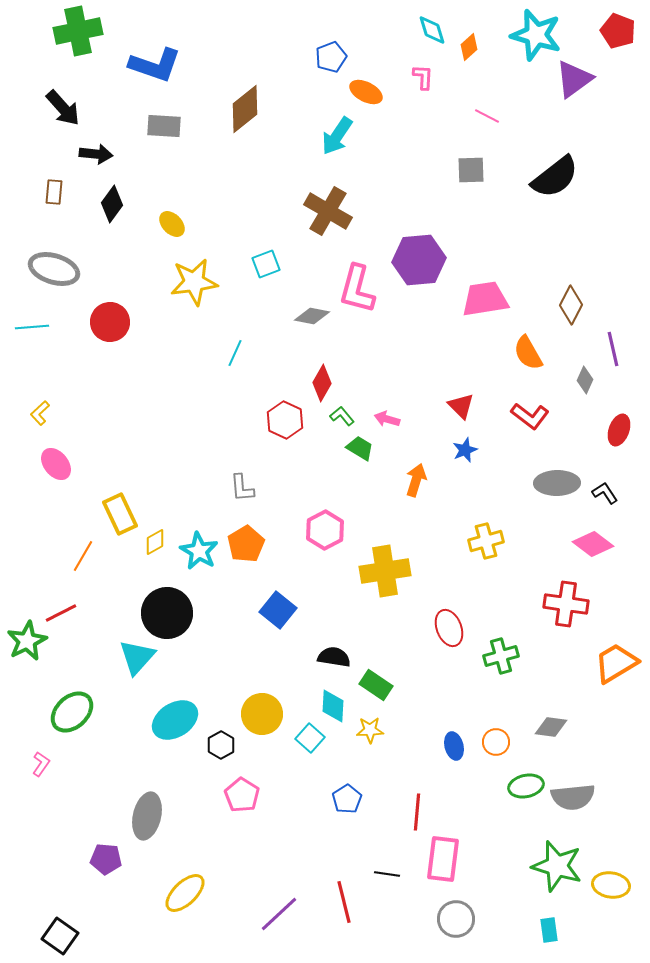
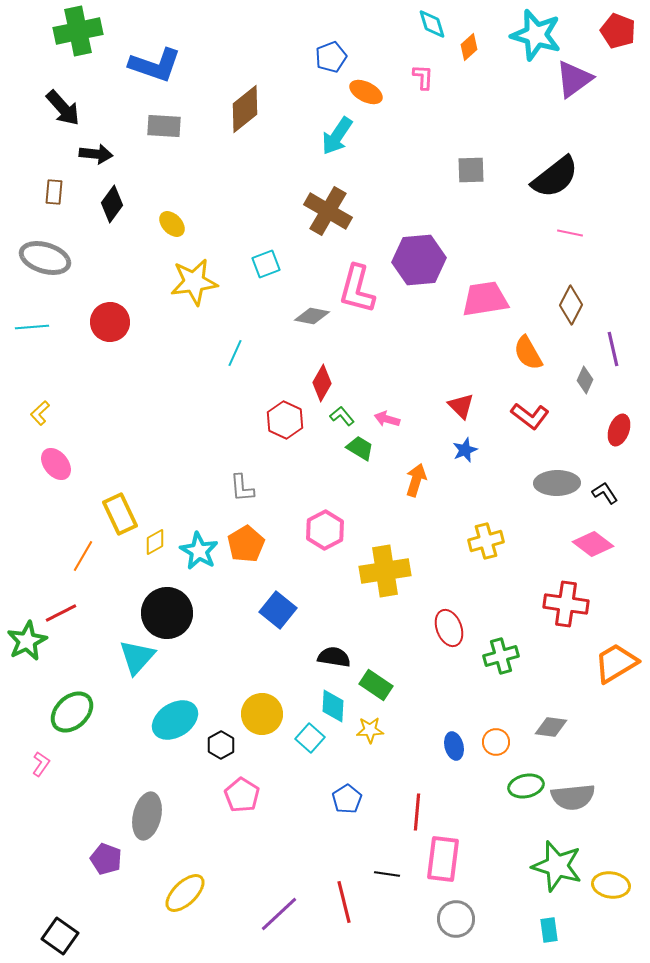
cyan diamond at (432, 30): moved 6 px up
pink line at (487, 116): moved 83 px right, 117 px down; rotated 15 degrees counterclockwise
gray ellipse at (54, 269): moved 9 px left, 11 px up
purple pentagon at (106, 859): rotated 16 degrees clockwise
